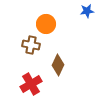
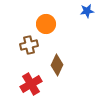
brown cross: moved 2 px left; rotated 24 degrees counterclockwise
brown diamond: moved 1 px left
